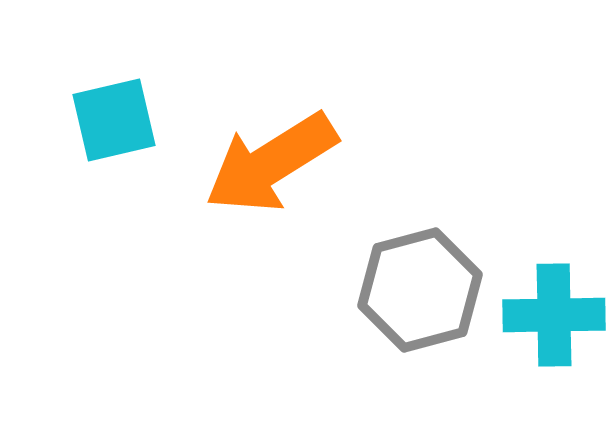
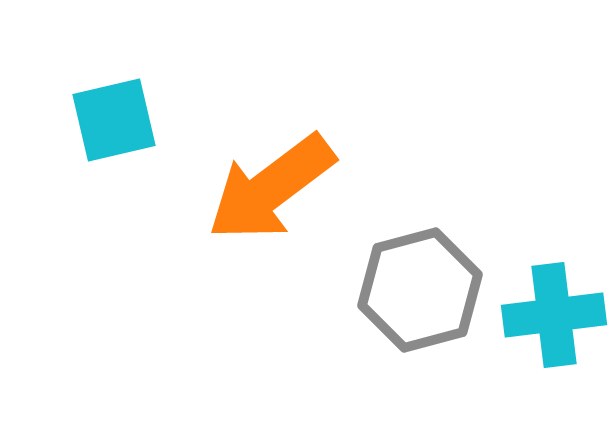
orange arrow: moved 25 px down; rotated 5 degrees counterclockwise
cyan cross: rotated 6 degrees counterclockwise
